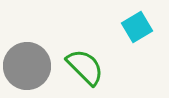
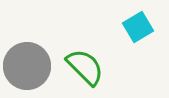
cyan square: moved 1 px right
